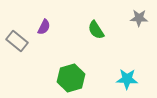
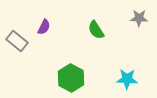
green hexagon: rotated 16 degrees counterclockwise
